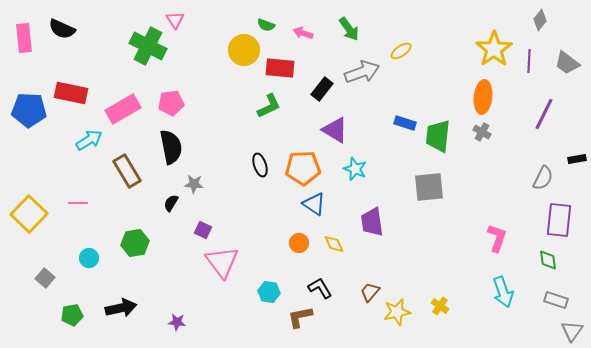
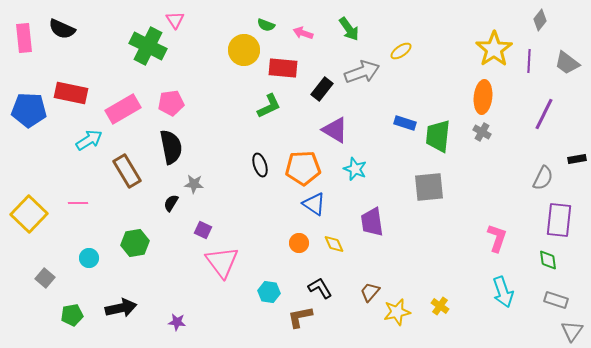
red rectangle at (280, 68): moved 3 px right
